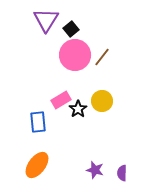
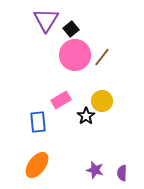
black star: moved 8 px right, 7 px down
